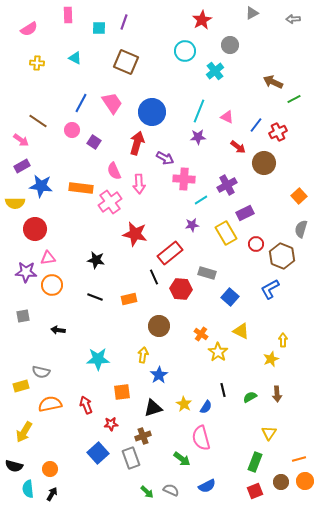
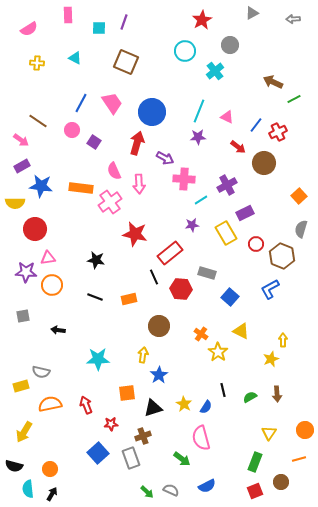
orange square at (122, 392): moved 5 px right, 1 px down
orange circle at (305, 481): moved 51 px up
